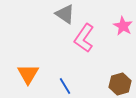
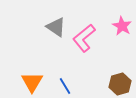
gray triangle: moved 9 px left, 13 px down
pink star: moved 1 px left
pink L-shape: rotated 16 degrees clockwise
orange triangle: moved 4 px right, 8 px down
